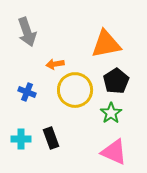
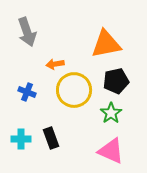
black pentagon: rotated 20 degrees clockwise
yellow circle: moved 1 px left
pink triangle: moved 3 px left, 1 px up
